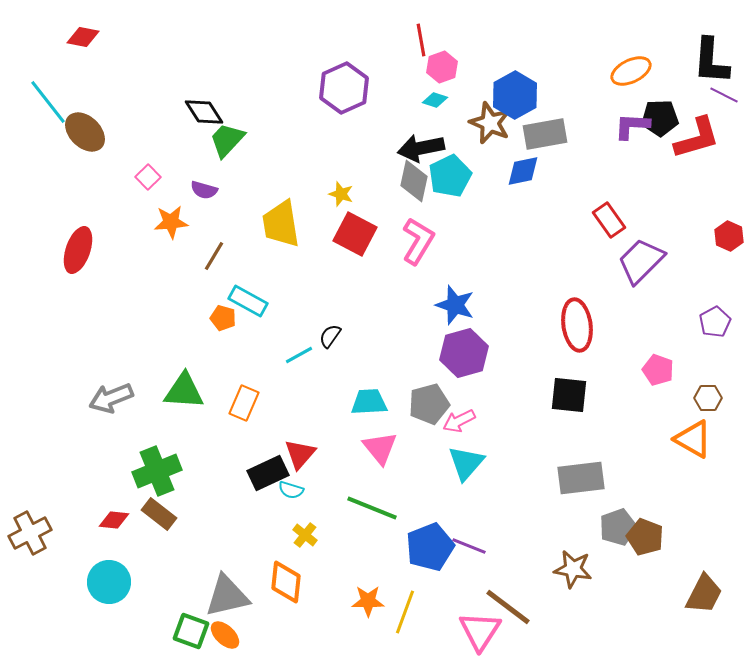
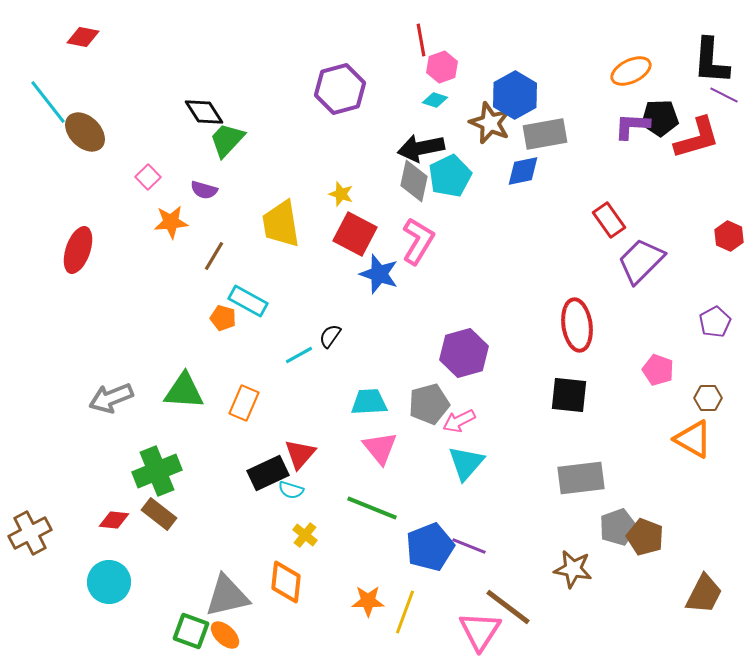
purple hexagon at (344, 88): moved 4 px left, 1 px down; rotated 9 degrees clockwise
blue star at (455, 305): moved 76 px left, 31 px up
